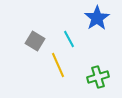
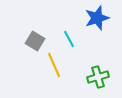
blue star: rotated 15 degrees clockwise
yellow line: moved 4 px left
